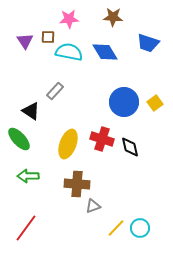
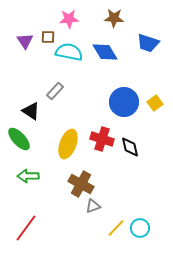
brown star: moved 1 px right, 1 px down
brown cross: moved 4 px right; rotated 25 degrees clockwise
